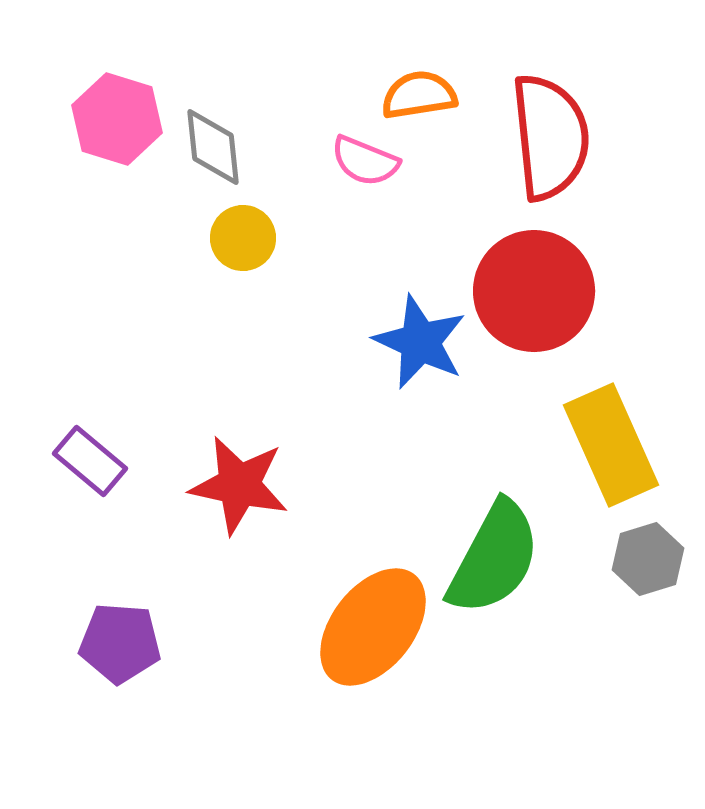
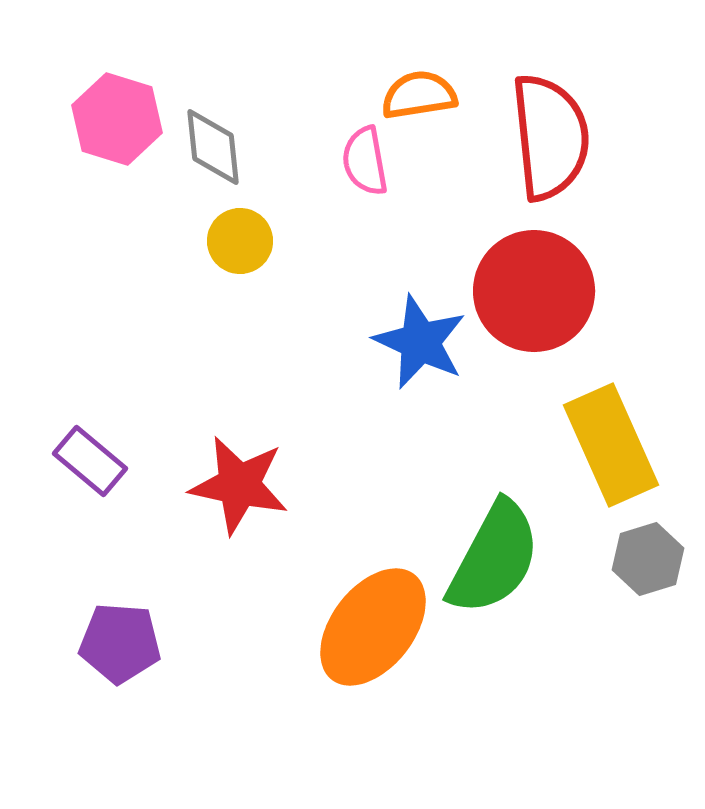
pink semicircle: rotated 58 degrees clockwise
yellow circle: moved 3 px left, 3 px down
